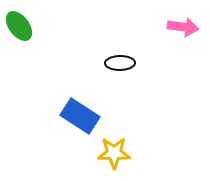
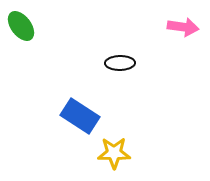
green ellipse: moved 2 px right
